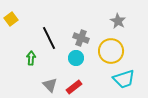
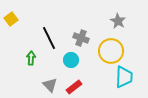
cyan circle: moved 5 px left, 2 px down
cyan trapezoid: moved 2 px up; rotated 70 degrees counterclockwise
